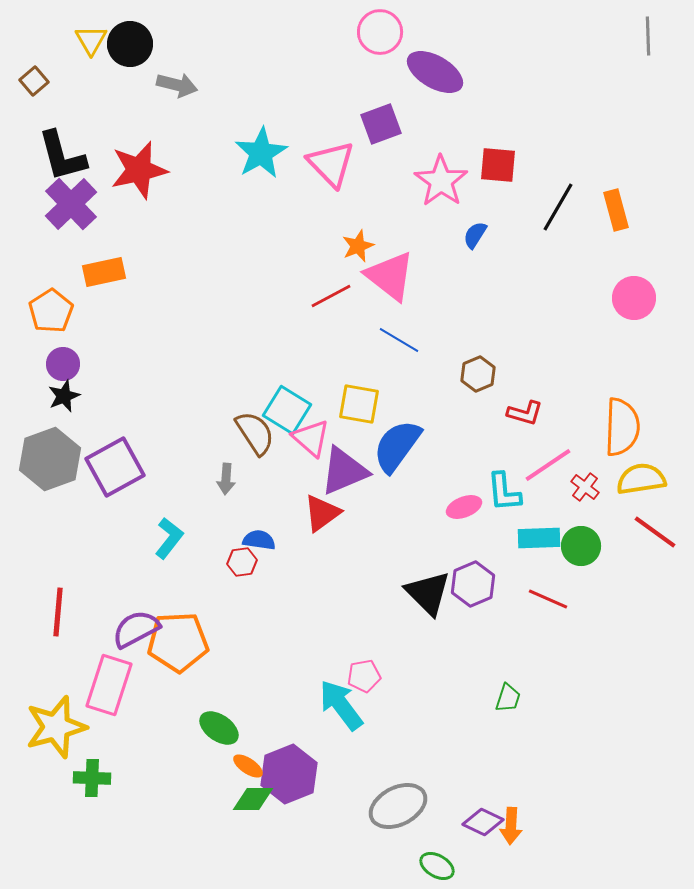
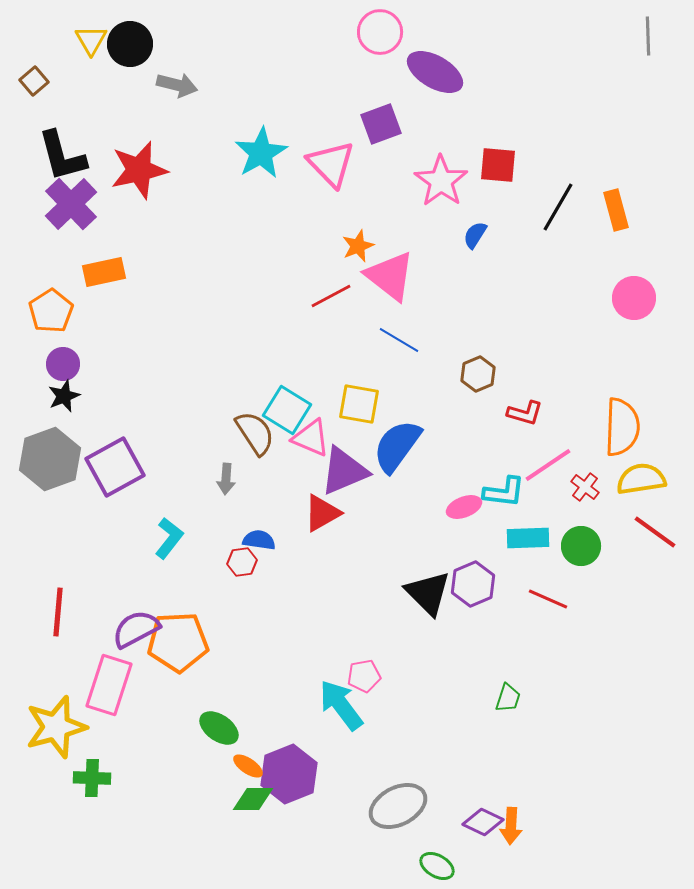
pink triangle at (311, 438): rotated 18 degrees counterclockwise
cyan L-shape at (504, 492): rotated 78 degrees counterclockwise
red triangle at (322, 513): rotated 6 degrees clockwise
cyan rectangle at (539, 538): moved 11 px left
